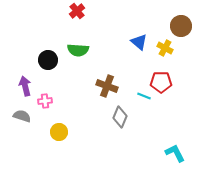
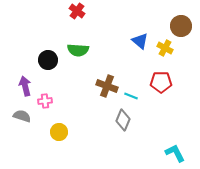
red cross: rotated 14 degrees counterclockwise
blue triangle: moved 1 px right, 1 px up
cyan line: moved 13 px left
gray diamond: moved 3 px right, 3 px down
